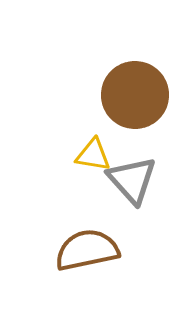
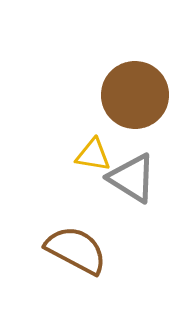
gray triangle: moved 2 px up; rotated 16 degrees counterclockwise
brown semicircle: moved 11 px left; rotated 40 degrees clockwise
